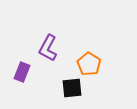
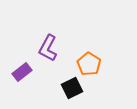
purple rectangle: rotated 30 degrees clockwise
black square: rotated 20 degrees counterclockwise
